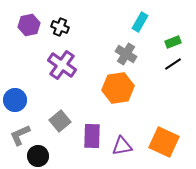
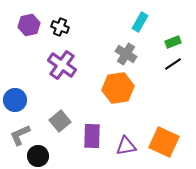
purple triangle: moved 4 px right
